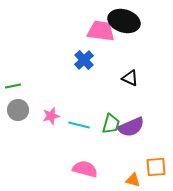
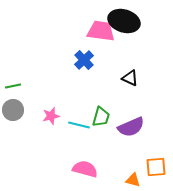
gray circle: moved 5 px left
green trapezoid: moved 10 px left, 7 px up
